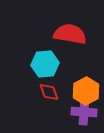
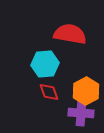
purple cross: moved 3 px left, 1 px down
